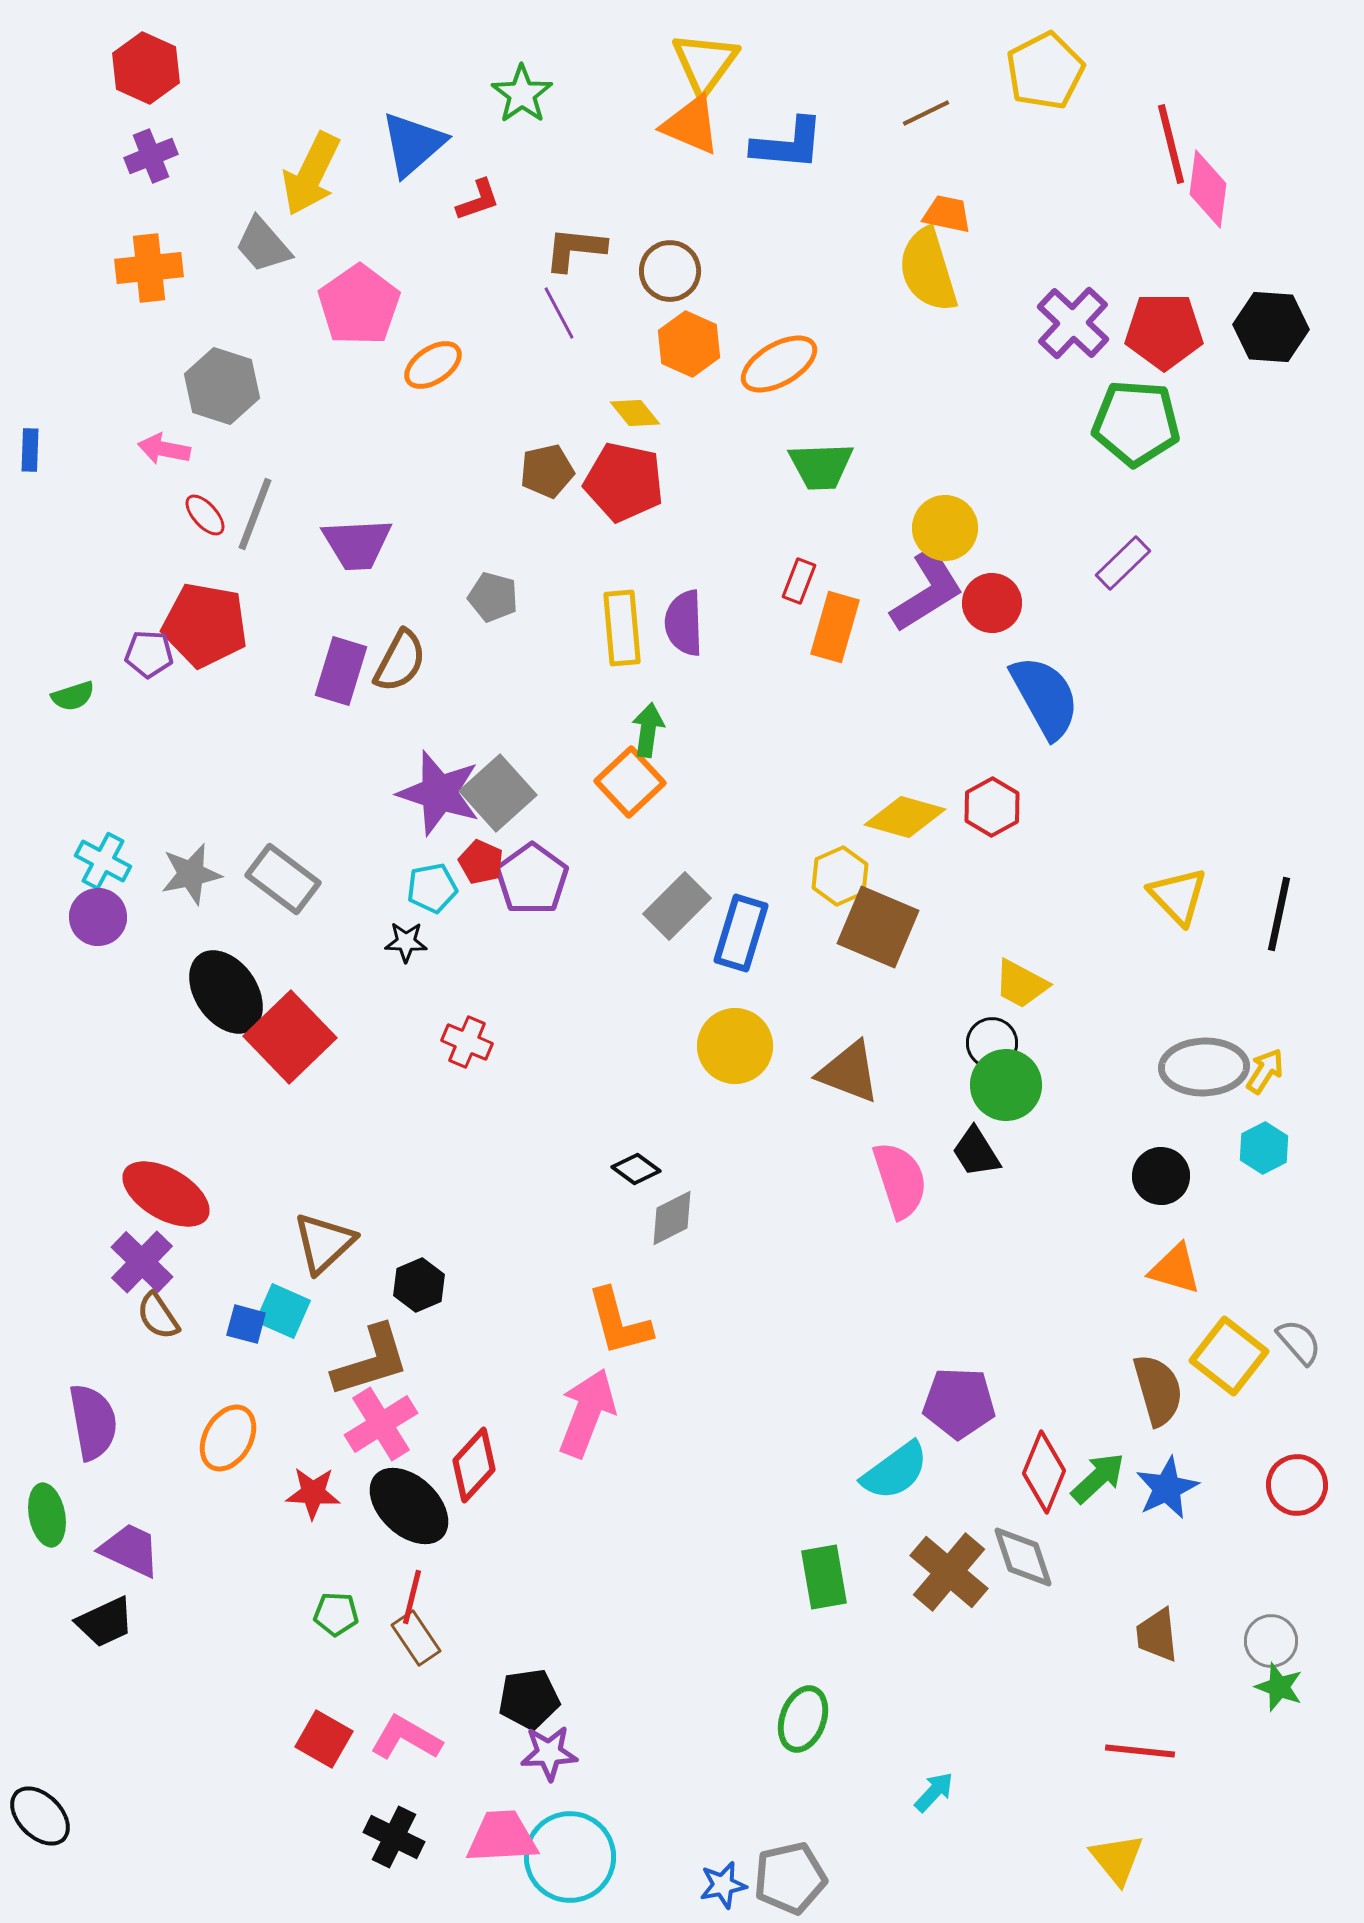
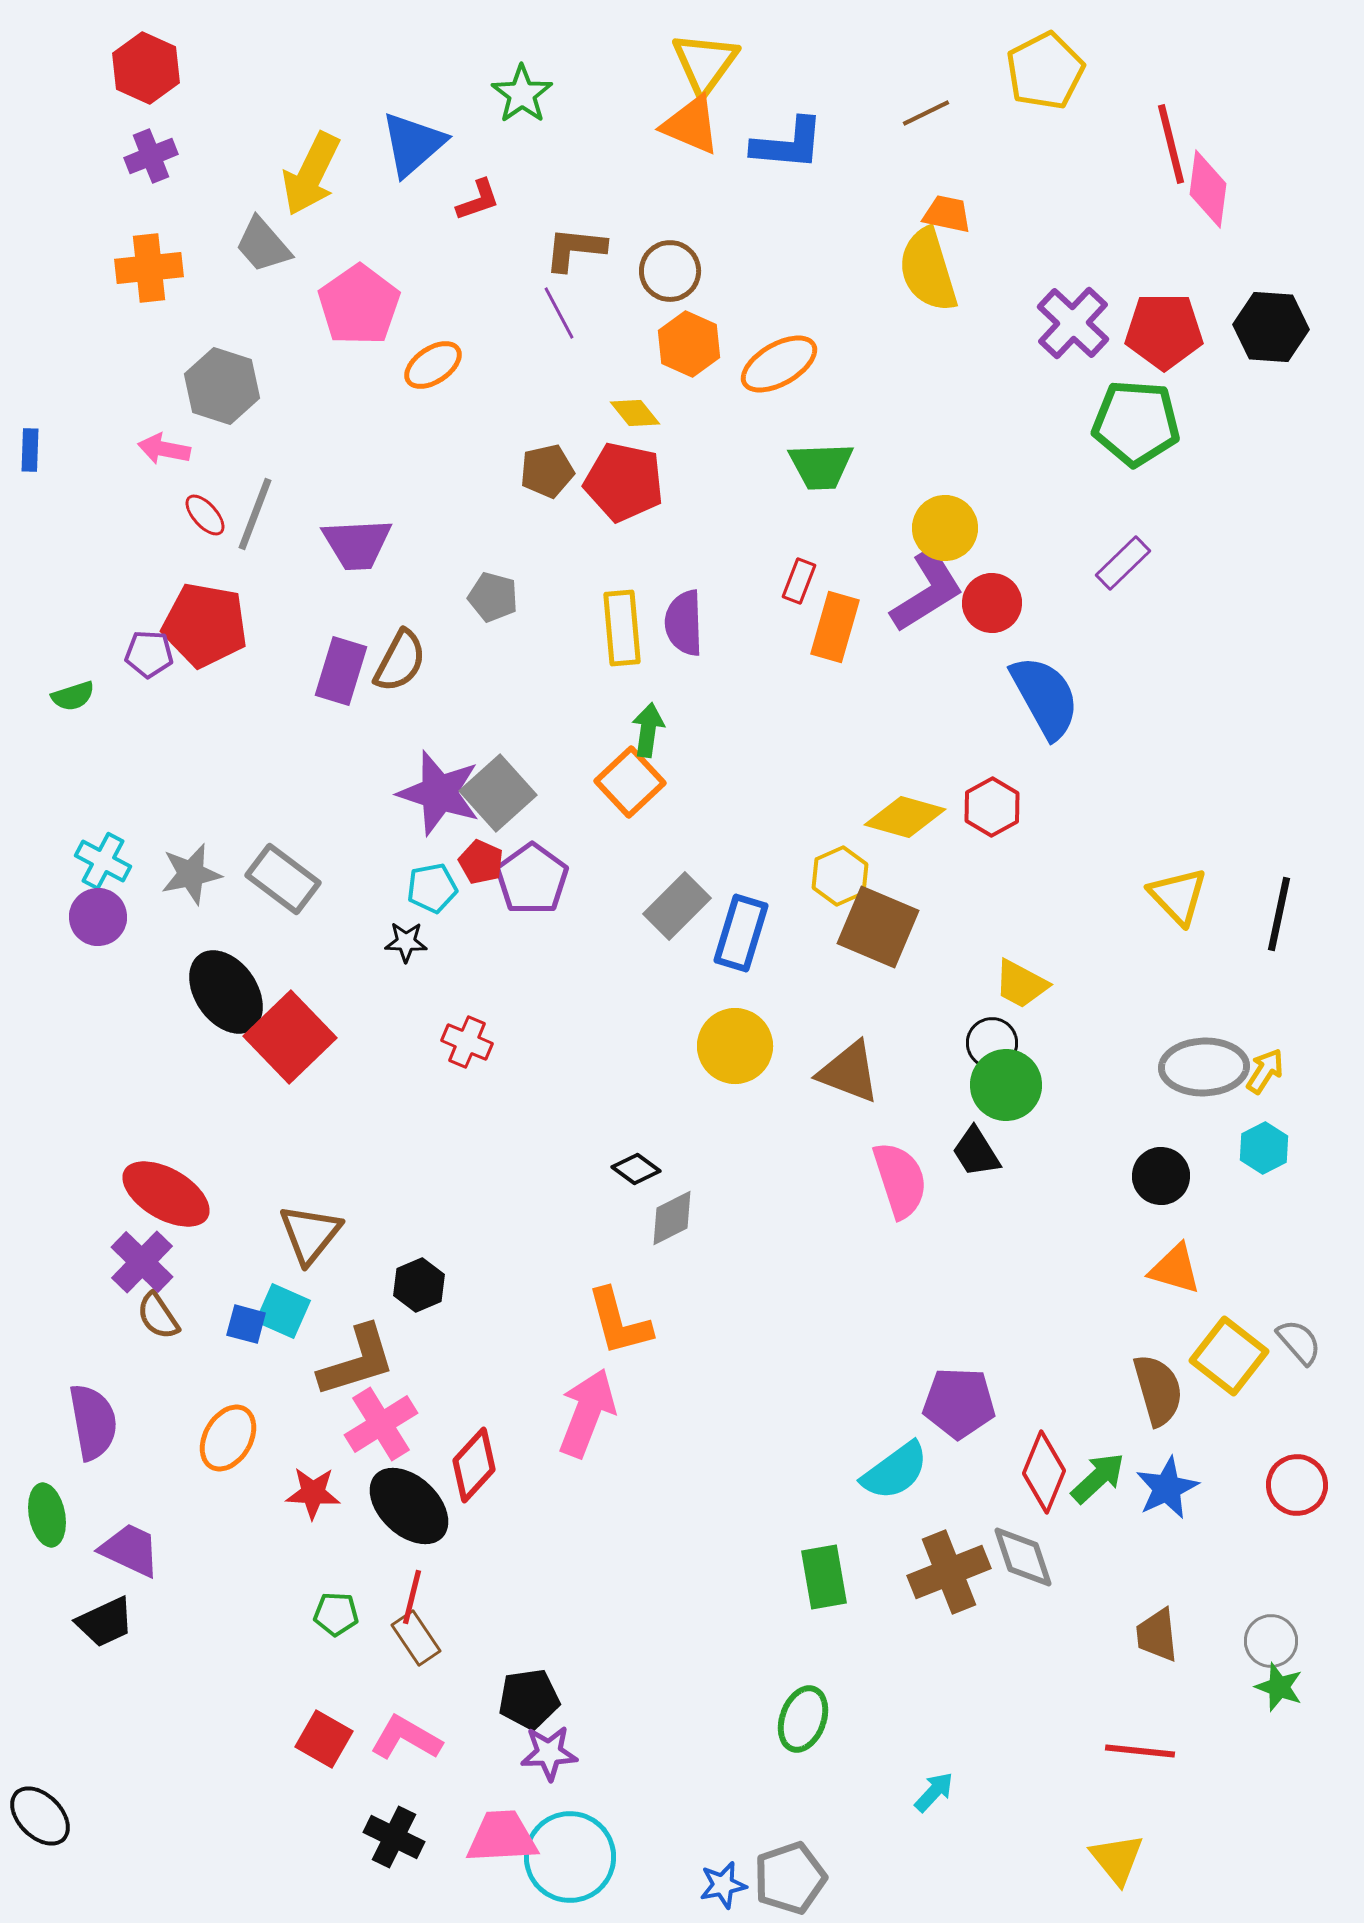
brown triangle at (324, 1243): moved 14 px left, 9 px up; rotated 8 degrees counterclockwise
brown L-shape at (371, 1361): moved 14 px left
brown cross at (949, 1572): rotated 28 degrees clockwise
gray pentagon at (790, 1878): rotated 6 degrees counterclockwise
